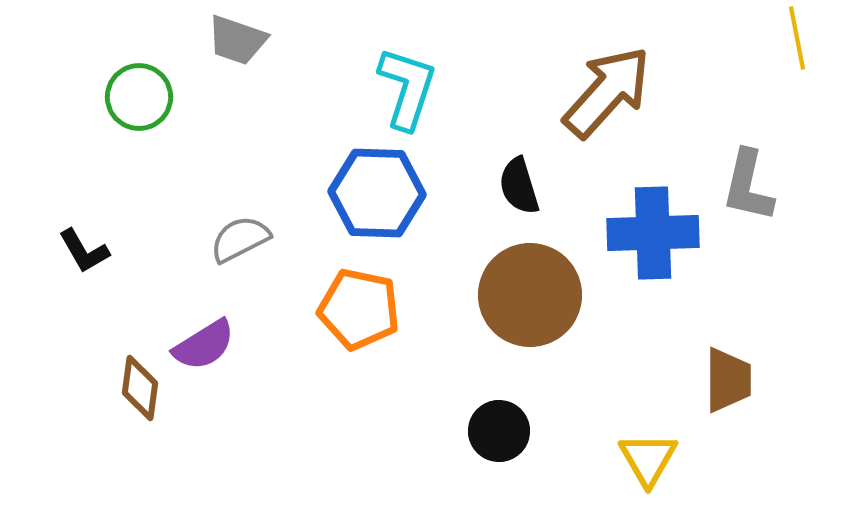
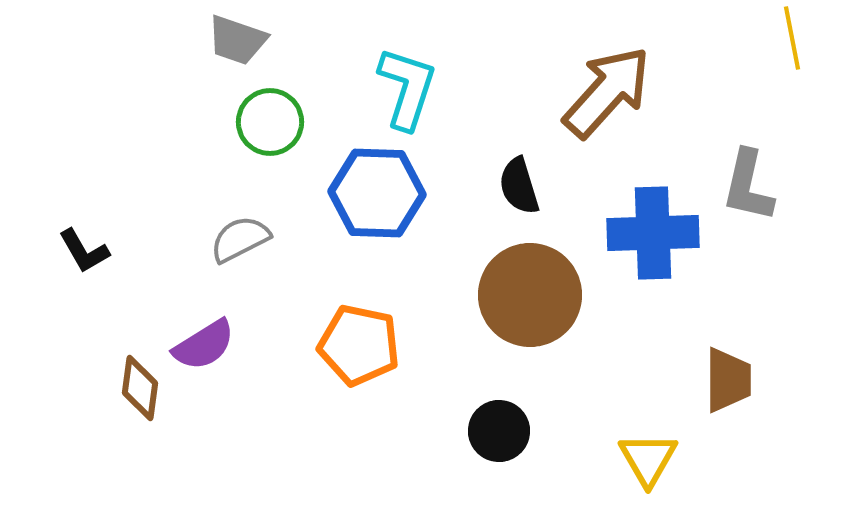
yellow line: moved 5 px left
green circle: moved 131 px right, 25 px down
orange pentagon: moved 36 px down
